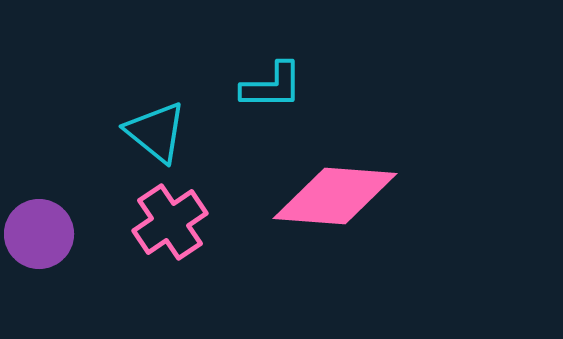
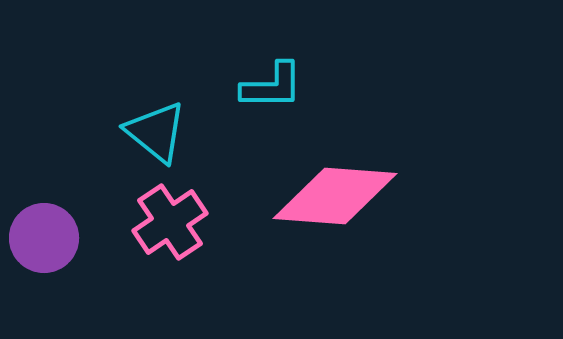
purple circle: moved 5 px right, 4 px down
